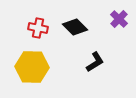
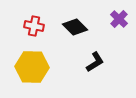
red cross: moved 4 px left, 2 px up
